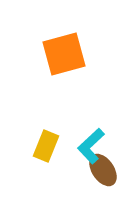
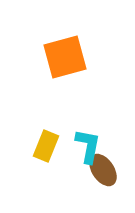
orange square: moved 1 px right, 3 px down
cyan L-shape: moved 3 px left; rotated 144 degrees clockwise
